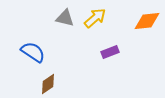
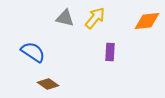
yellow arrow: rotated 10 degrees counterclockwise
purple rectangle: rotated 66 degrees counterclockwise
brown diamond: rotated 70 degrees clockwise
